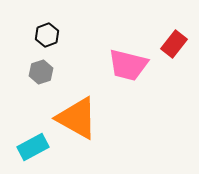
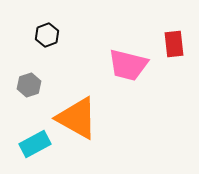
red rectangle: rotated 44 degrees counterclockwise
gray hexagon: moved 12 px left, 13 px down
cyan rectangle: moved 2 px right, 3 px up
